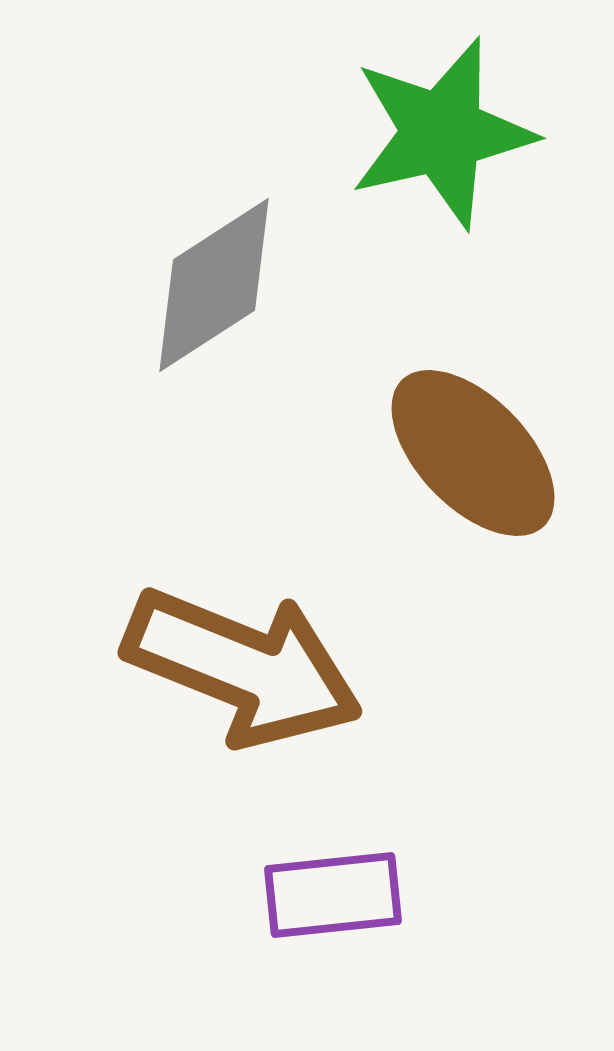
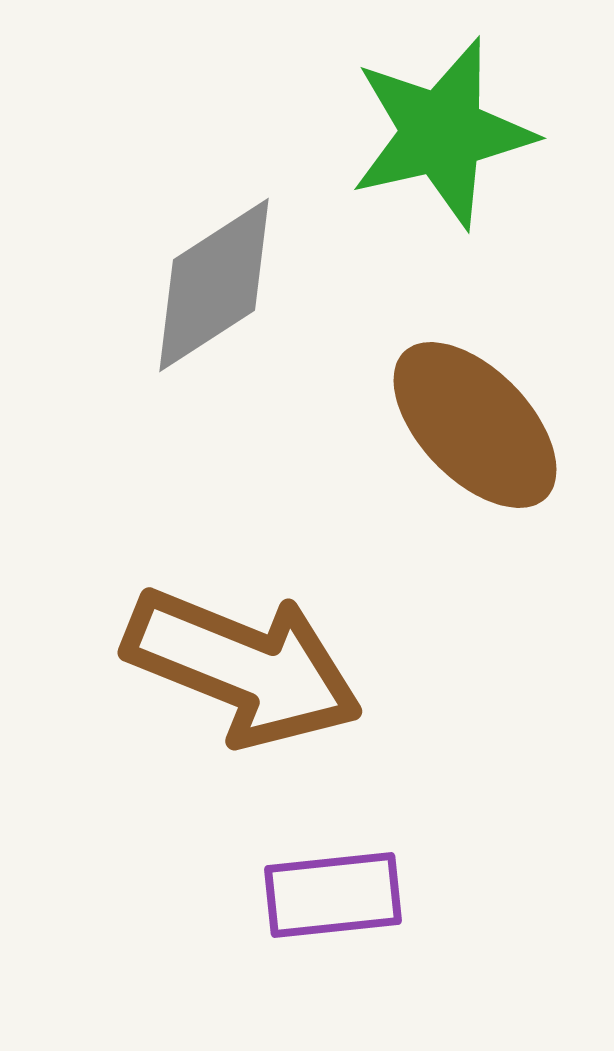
brown ellipse: moved 2 px right, 28 px up
